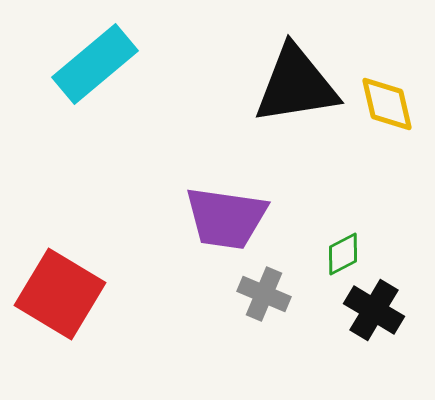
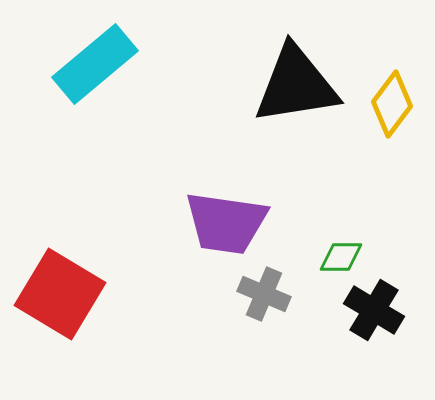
yellow diamond: moved 5 px right; rotated 50 degrees clockwise
purple trapezoid: moved 5 px down
green diamond: moved 2 px left, 3 px down; rotated 27 degrees clockwise
